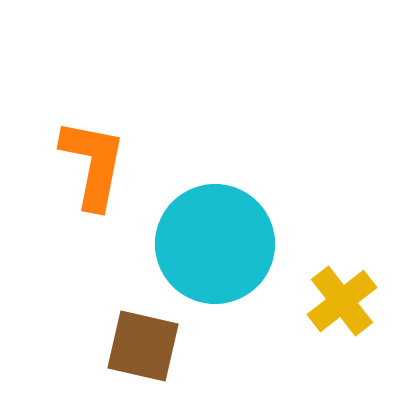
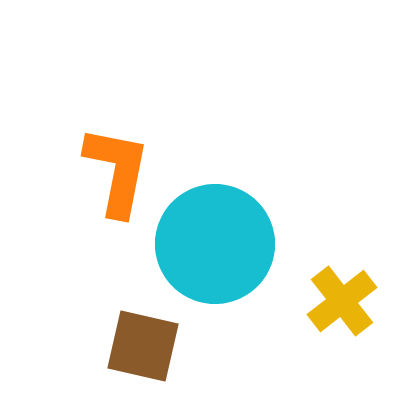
orange L-shape: moved 24 px right, 7 px down
